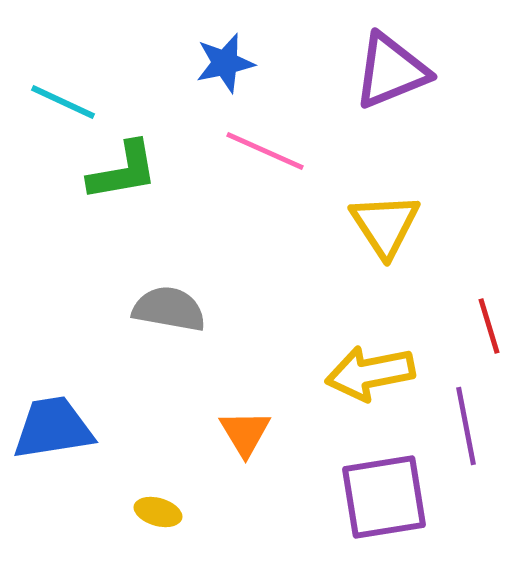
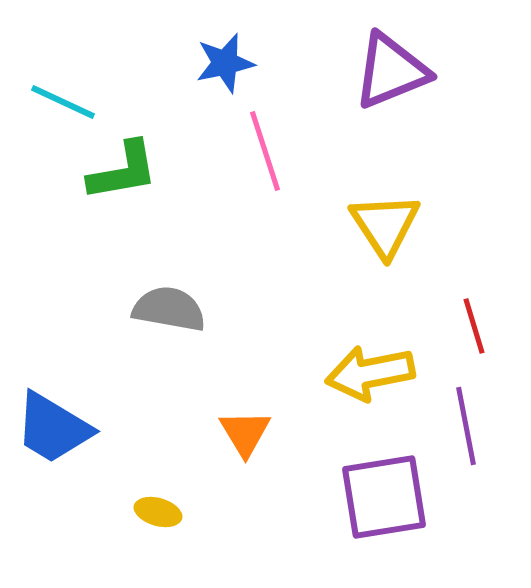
pink line: rotated 48 degrees clockwise
red line: moved 15 px left
blue trapezoid: rotated 140 degrees counterclockwise
